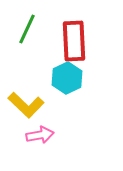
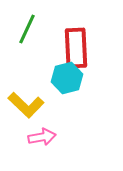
red rectangle: moved 2 px right, 7 px down
cyan hexagon: rotated 12 degrees clockwise
pink arrow: moved 2 px right, 2 px down
